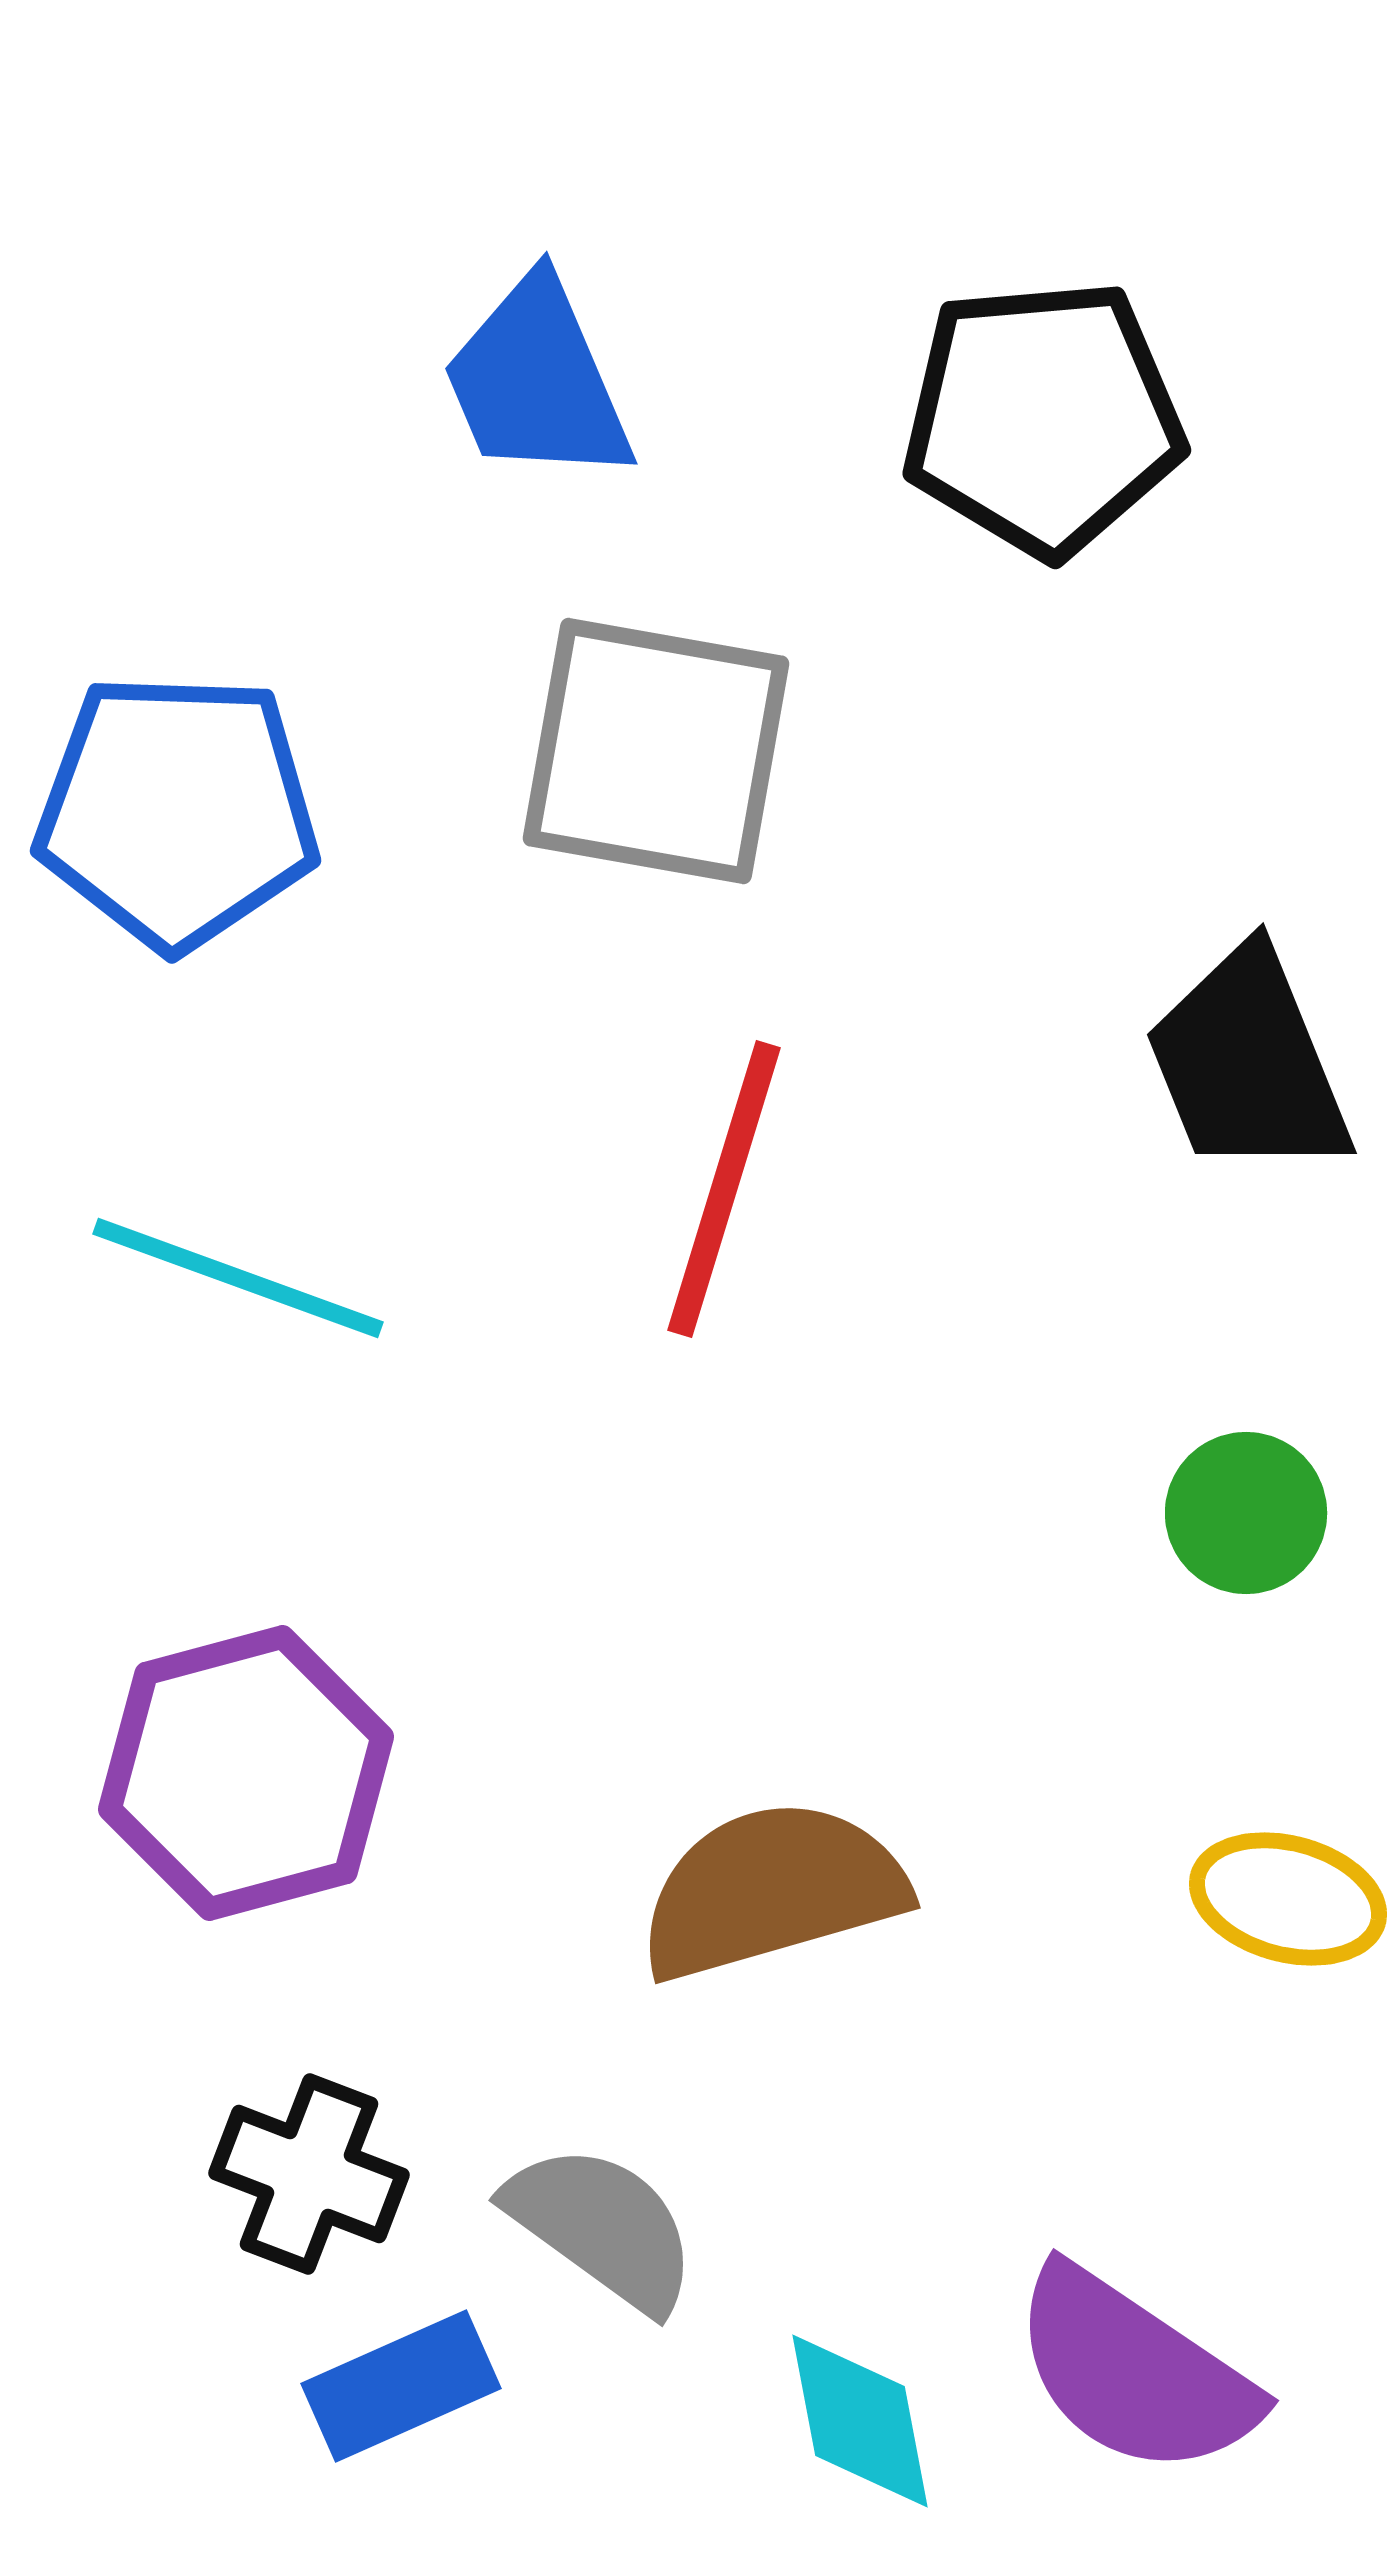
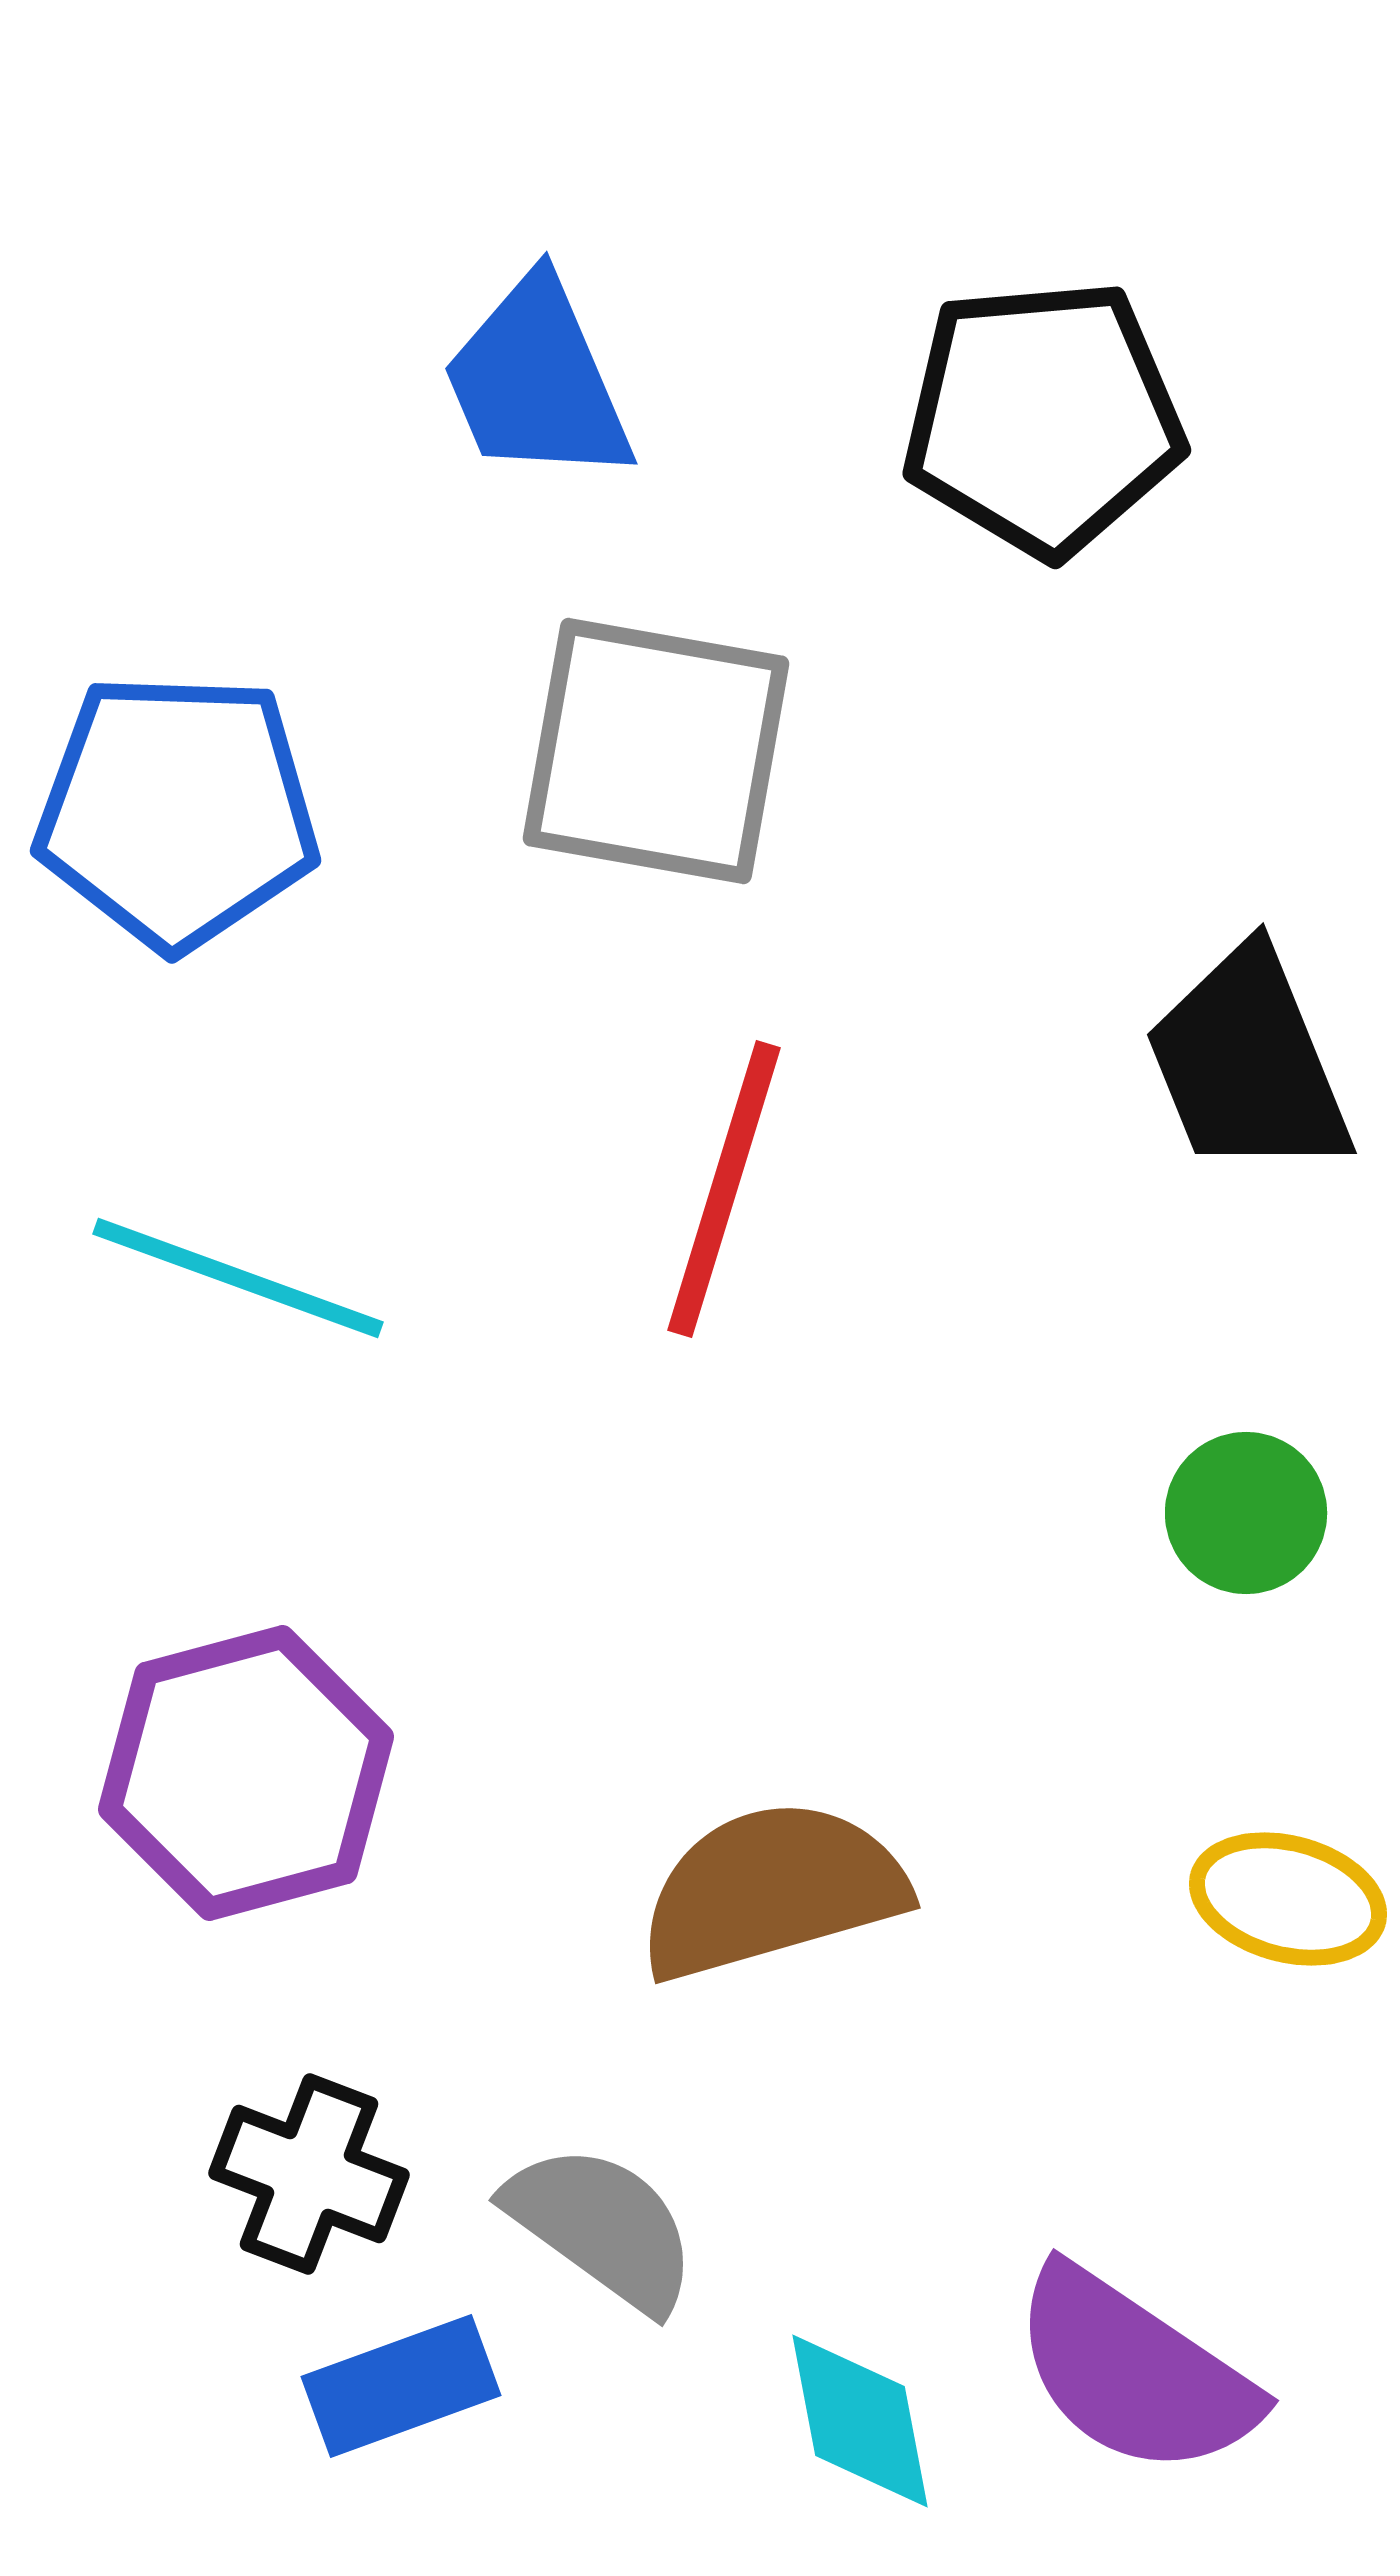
blue rectangle: rotated 4 degrees clockwise
